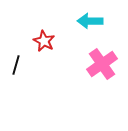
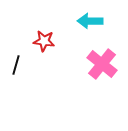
red star: rotated 20 degrees counterclockwise
pink cross: rotated 16 degrees counterclockwise
